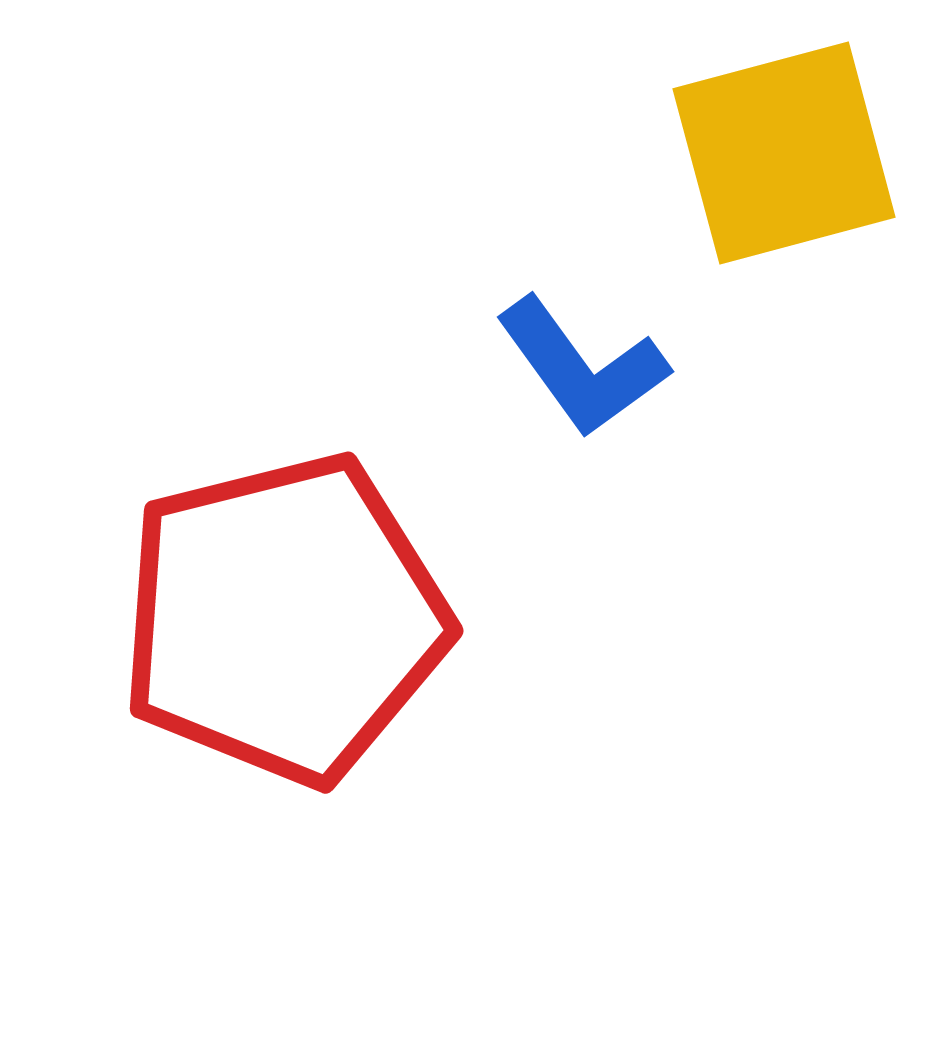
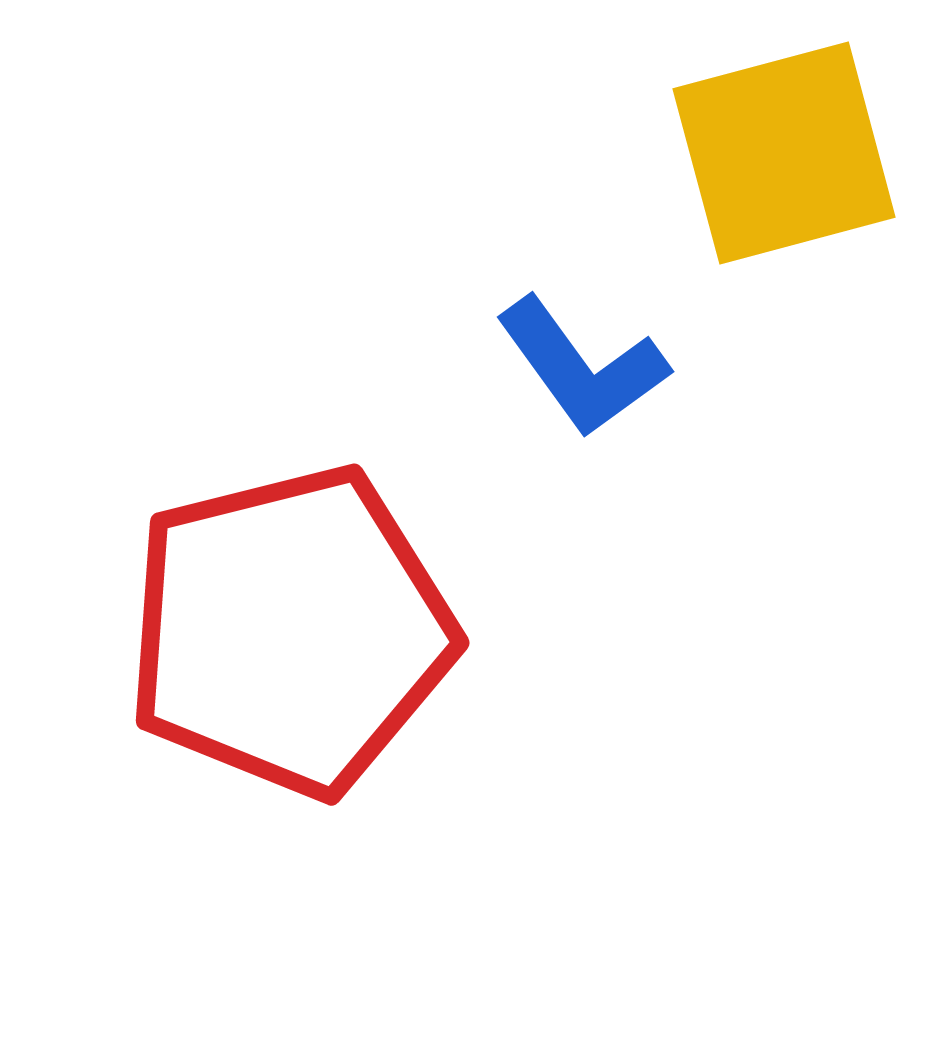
red pentagon: moved 6 px right, 12 px down
